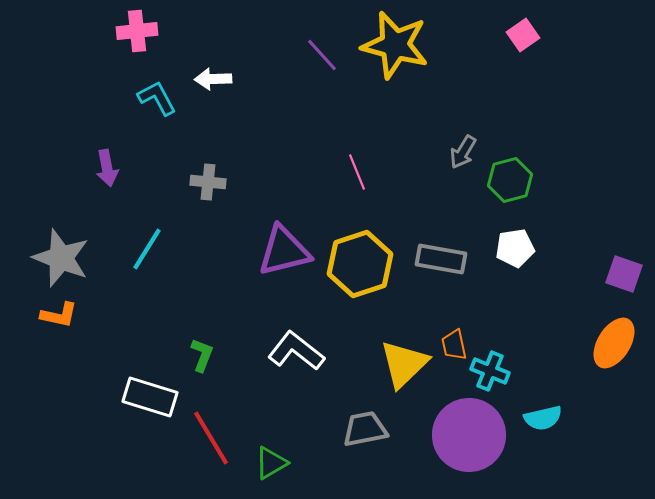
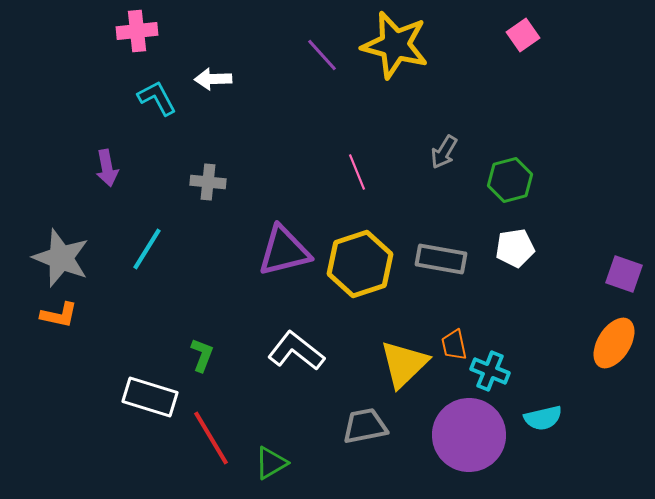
gray arrow: moved 19 px left
gray trapezoid: moved 3 px up
